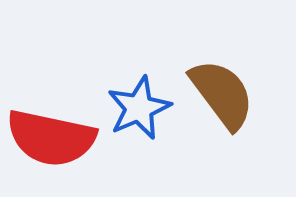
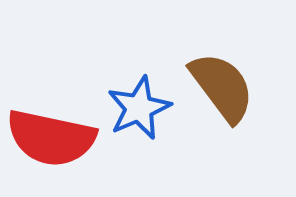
brown semicircle: moved 7 px up
